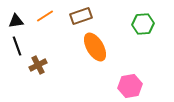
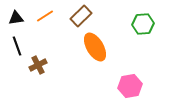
brown rectangle: rotated 25 degrees counterclockwise
black triangle: moved 3 px up
